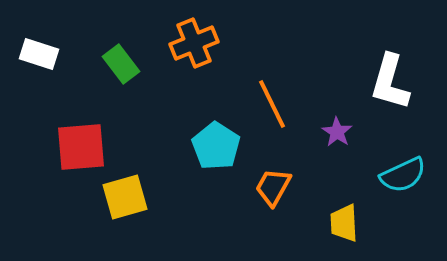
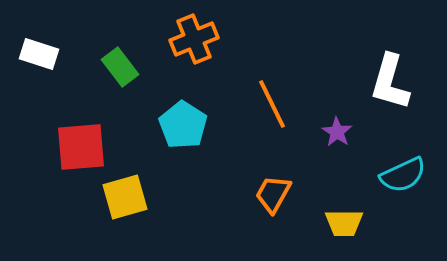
orange cross: moved 4 px up
green rectangle: moved 1 px left, 3 px down
cyan pentagon: moved 33 px left, 21 px up
orange trapezoid: moved 7 px down
yellow trapezoid: rotated 87 degrees counterclockwise
